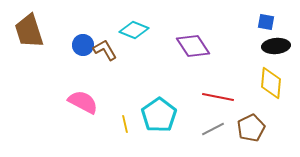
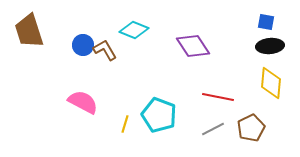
black ellipse: moved 6 px left
cyan pentagon: rotated 16 degrees counterclockwise
yellow line: rotated 30 degrees clockwise
